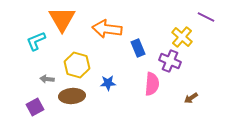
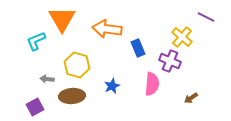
blue star: moved 4 px right, 3 px down; rotated 21 degrees counterclockwise
